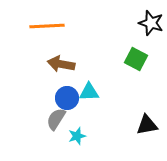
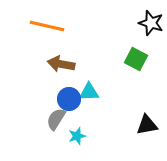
orange line: rotated 16 degrees clockwise
blue circle: moved 2 px right, 1 px down
